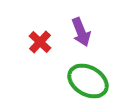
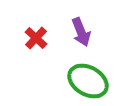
red cross: moved 4 px left, 4 px up
